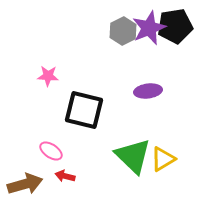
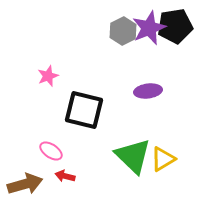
pink star: rotated 25 degrees counterclockwise
